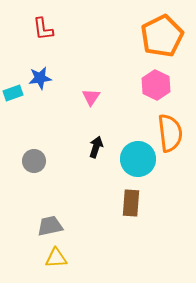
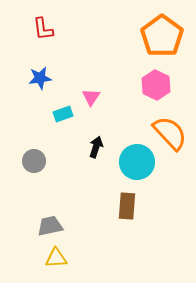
orange pentagon: rotated 9 degrees counterclockwise
cyan rectangle: moved 50 px right, 21 px down
orange semicircle: rotated 36 degrees counterclockwise
cyan circle: moved 1 px left, 3 px down
brown rectangle: moved 4 px left, 3 px down
